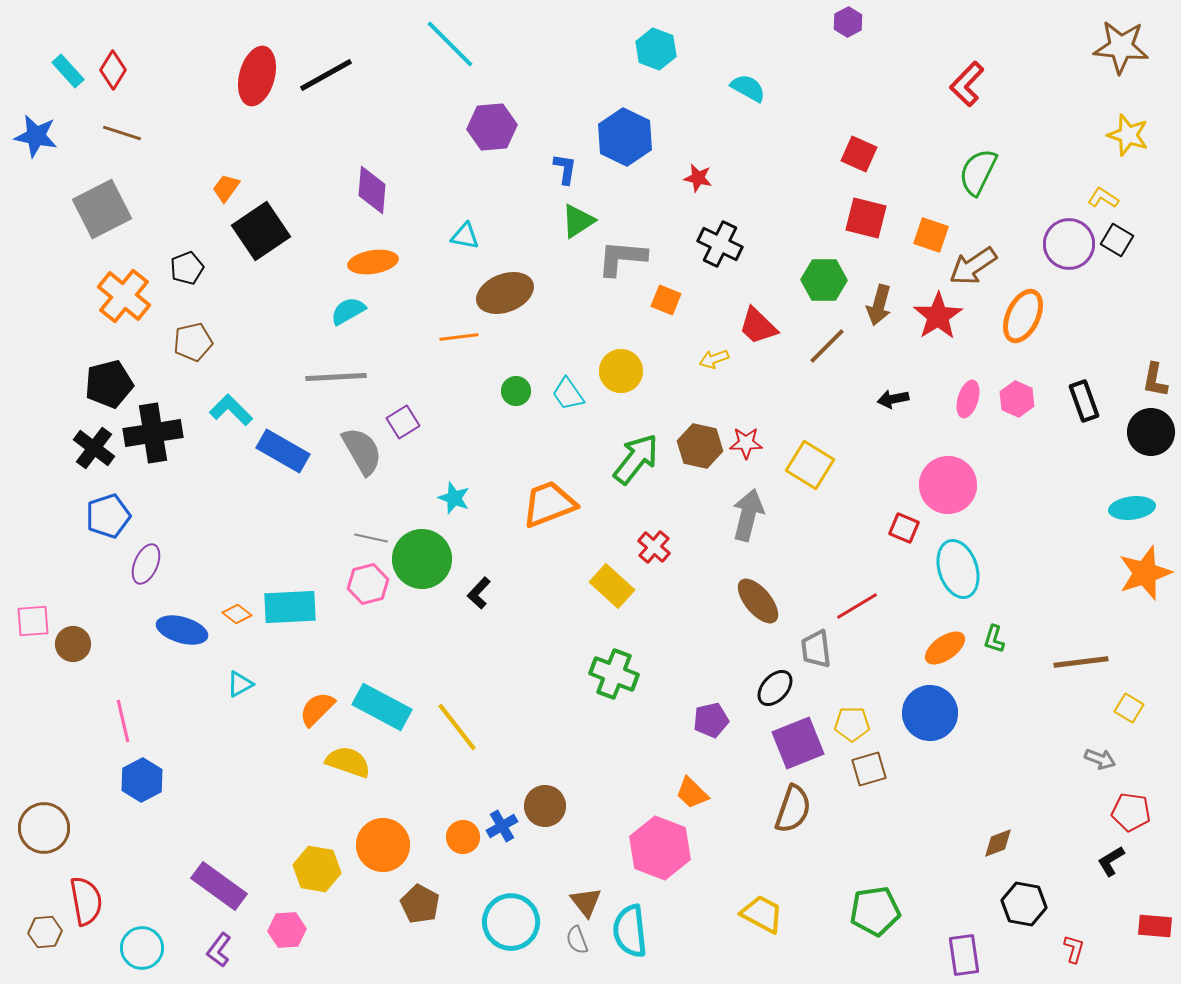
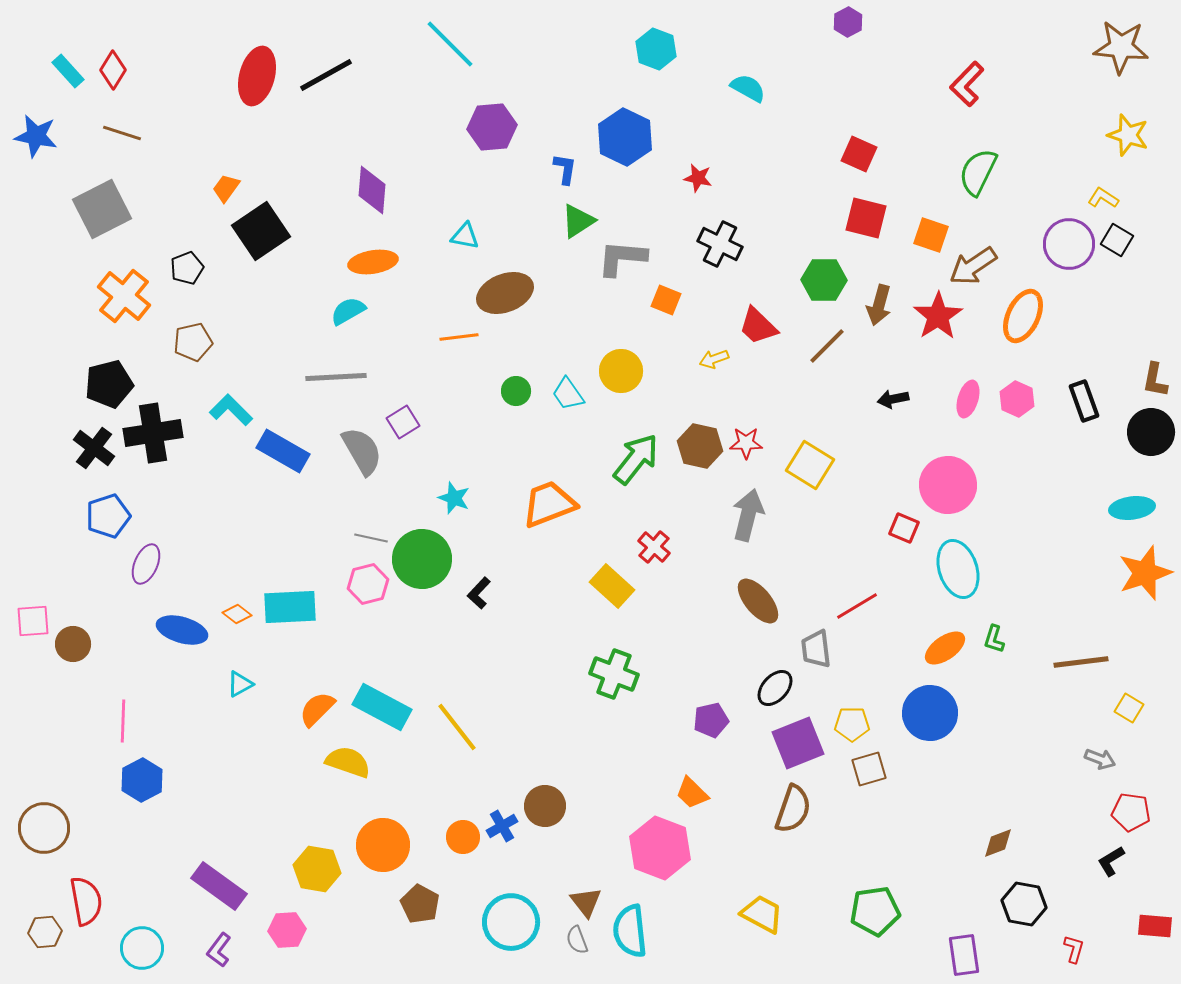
pink line at (123, 721): rotated 15 degrees clockwise
